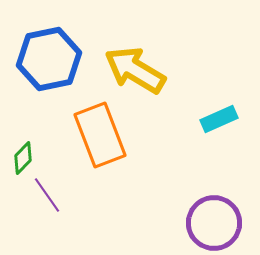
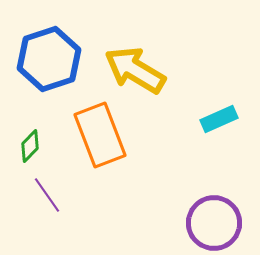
blue hexagon: rotated 6 degrees counterclockwise
green diamond: moved 7 px right, 12 px up
